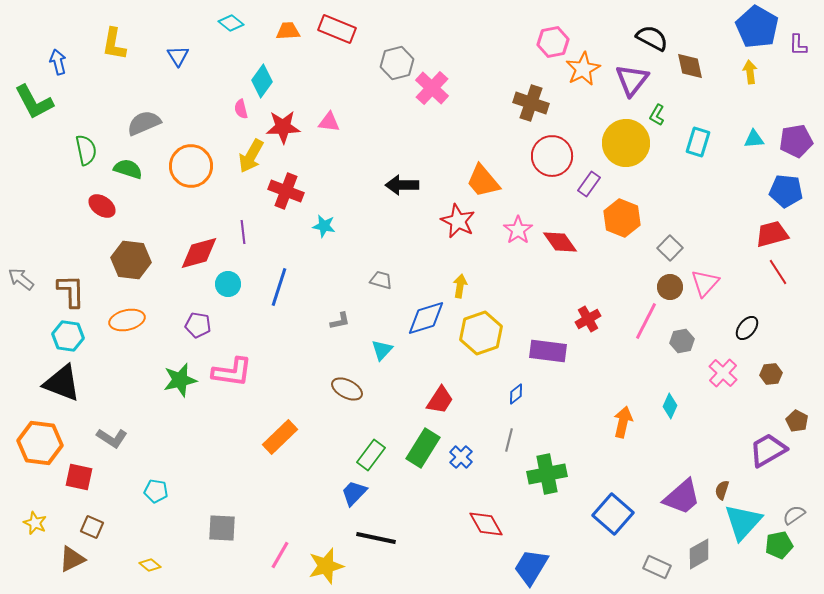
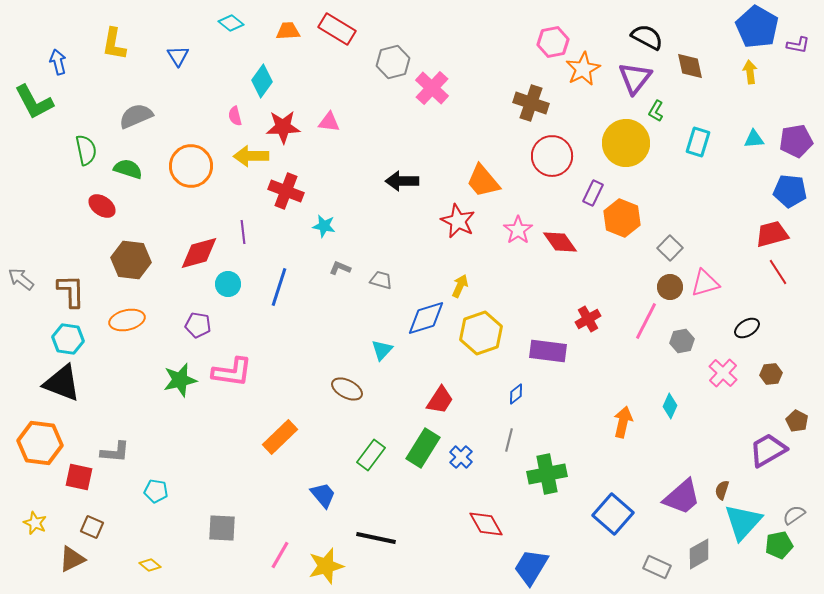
red rectangle at (337, 29): rotated 9 degrees clockwise
black semicircle at (652, 38): moved 5 px left, 1 px up
purple L-shape at (798, 45): rotated 80 degrees counterclockwise
gray hexagon at (397, 63): moved 4 px left, 1 px up
purple triangle at (632, 80): moved 3 px right, 2 px up
pink semicircle at (241, 109): moved 6 px left, 7 px down
green L-shape at (657, 115): moved 1 px left, 4 px up
gray semicircle at (144, 123): moved 8 px left, 7 px up
yellow arrow at (251, 156): rotated 60 degrees clockwise
purple rectangle at (589, 184): moved 4 px right, 9 px down; rotated 10 degrees counterclockwise
black arrow at (402, 185): moved 4 px up
blue pentagon at (786, 191): moved 4 px right
pink triangle at (705, 283): rotated 32 degrees clockwise
yellow arrow at (460, 286): rotated 15 degrees clockwise
gray L-shape at (340, 321): moved 53 px up; rotated 145 degrees counterclockwise
black ellipse at (747, 328): rotated 20 degrees clockwise
cyan hexagon at (68, 336): moved 3 px down
gray L-shape at (112, 438): moved 3 px right, 14 px down; rotated 28 degrees counterclockwise
blue trapezoid at (354, 493): moved 31 px left, 2 px down; rotated 96 degrees clockwise
